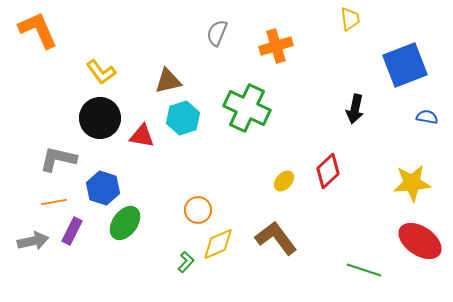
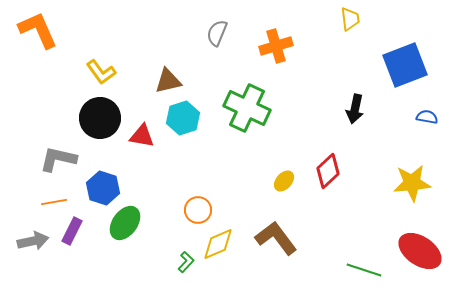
red ellipse: moved 10 px down
